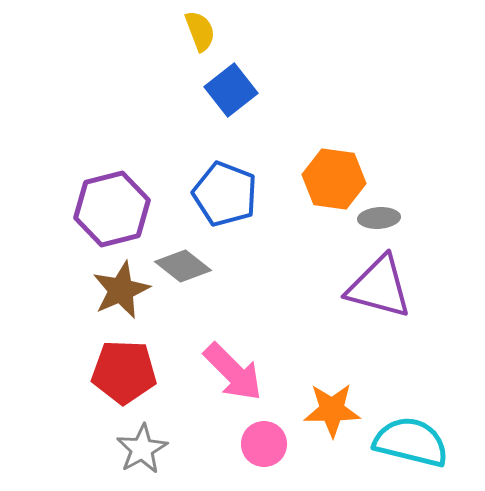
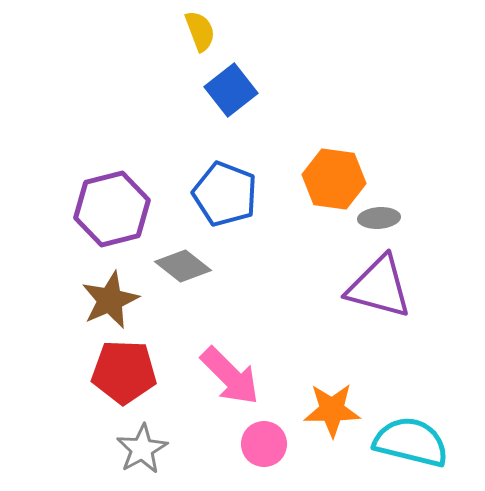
brown star: moved 11 px left, 10 px down
pink arrow: moved 3 px left, 4 px down
